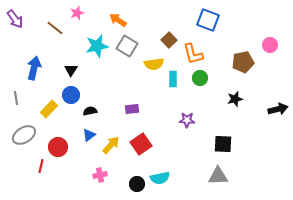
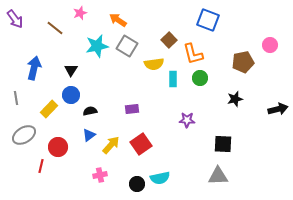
pink star: moved 3 px right
